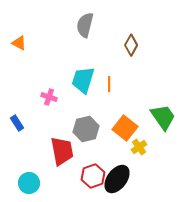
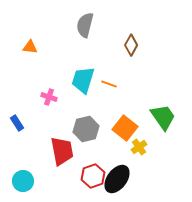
orange triangle: moved 11 px right, 4 px down; rotated 21 degrees counterclockwise
orange line: rotated 70 degrees counterclockwise
cyan circle: moved 6 px left, 2 px up
